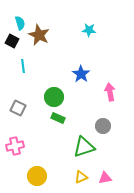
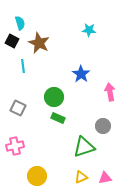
brown star: moved 8 px down
